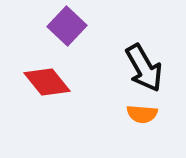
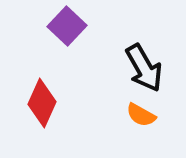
red diamond: moved 5 px left, 21 px down; rotated 63 degrees clockwise
orange semicircle: moved 1 px left, 1 px down; rotated 24 degrees clockwise
